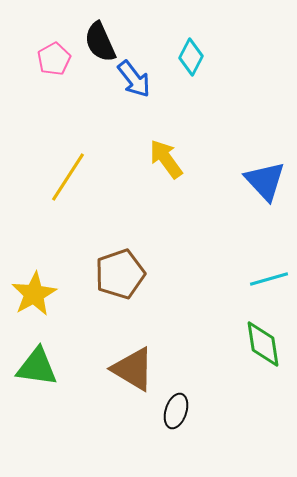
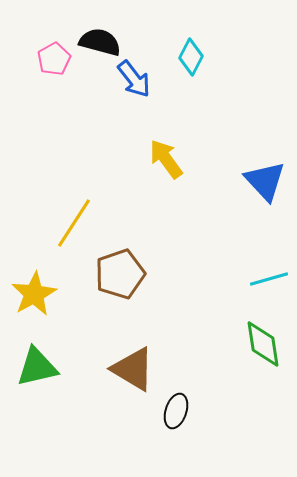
black semicircle: rotated 129 degrees clockwise
yellow line: moved 6 px right, 46 px down
green triangle: rotated 21 degrees counterclockwise
